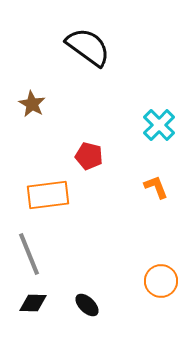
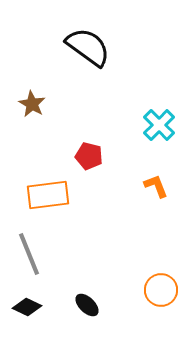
orange L-shape: moved 1 px up
orange circle: moved 9 px down
black diamond: moved 6 px left, 4 px down; rotated 24 degrees clockwise
